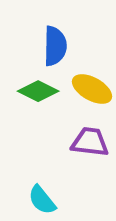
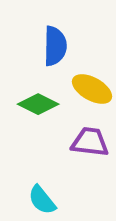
green diamond: moved 13 px down
